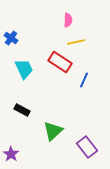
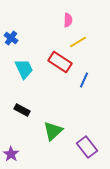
yellow line: moved 2 px right; rotated 18 degrees counterclockwise
